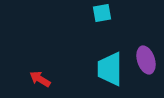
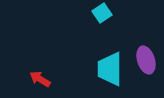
cyan square: rotated 24 degrees counterclockwise
